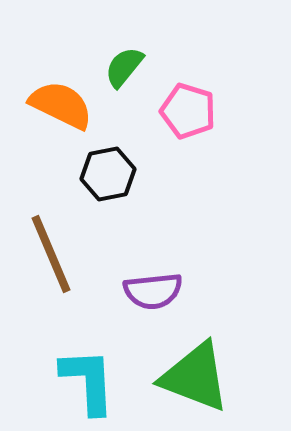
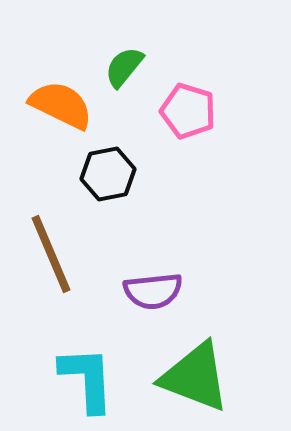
cyan L-shape: moved 1 px left, 2 px up
